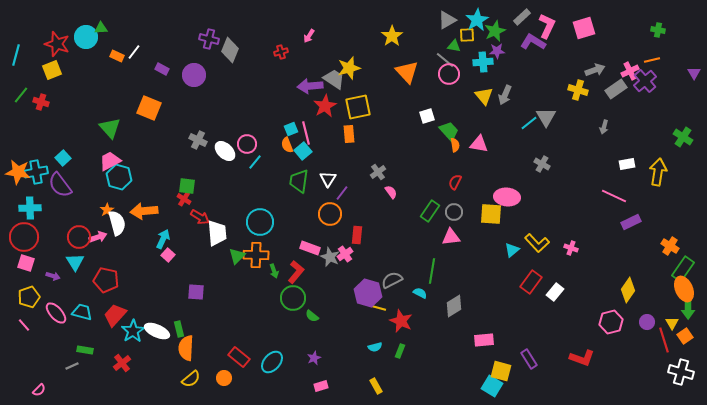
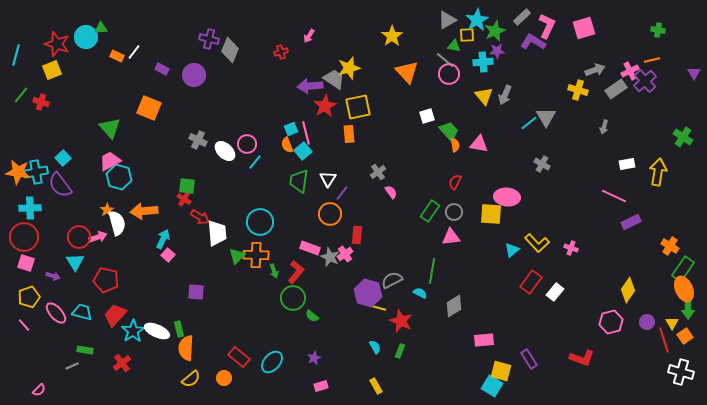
cyan semicircle at (375, 347): rotated 104 degrees counterclockwise
